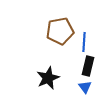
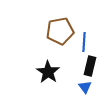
black rectangle: moved 2 px right
black star: moved 6 px up; rotated 15 degrees counterclockwise
